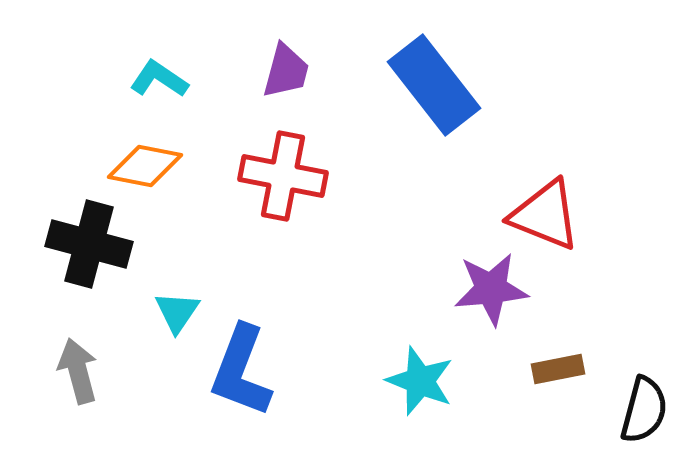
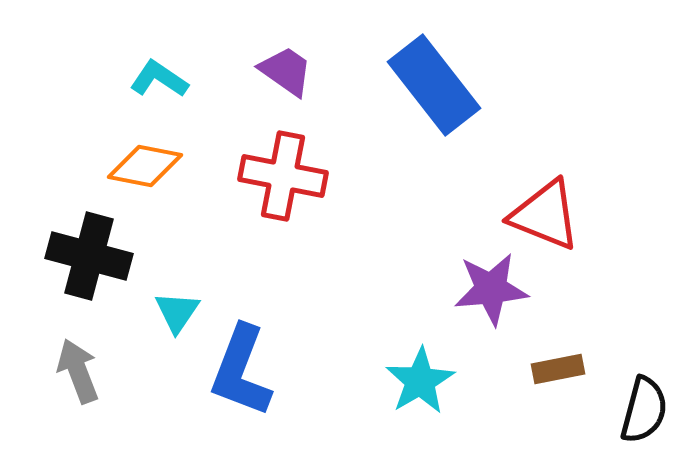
purple trapezoid: rotated 70 degrees counterclockwise
black cross: moved 12 px down
gray arrow: rotated 6 degrees counterclockwise
cyan star: rotated 20 degrees clockwise
